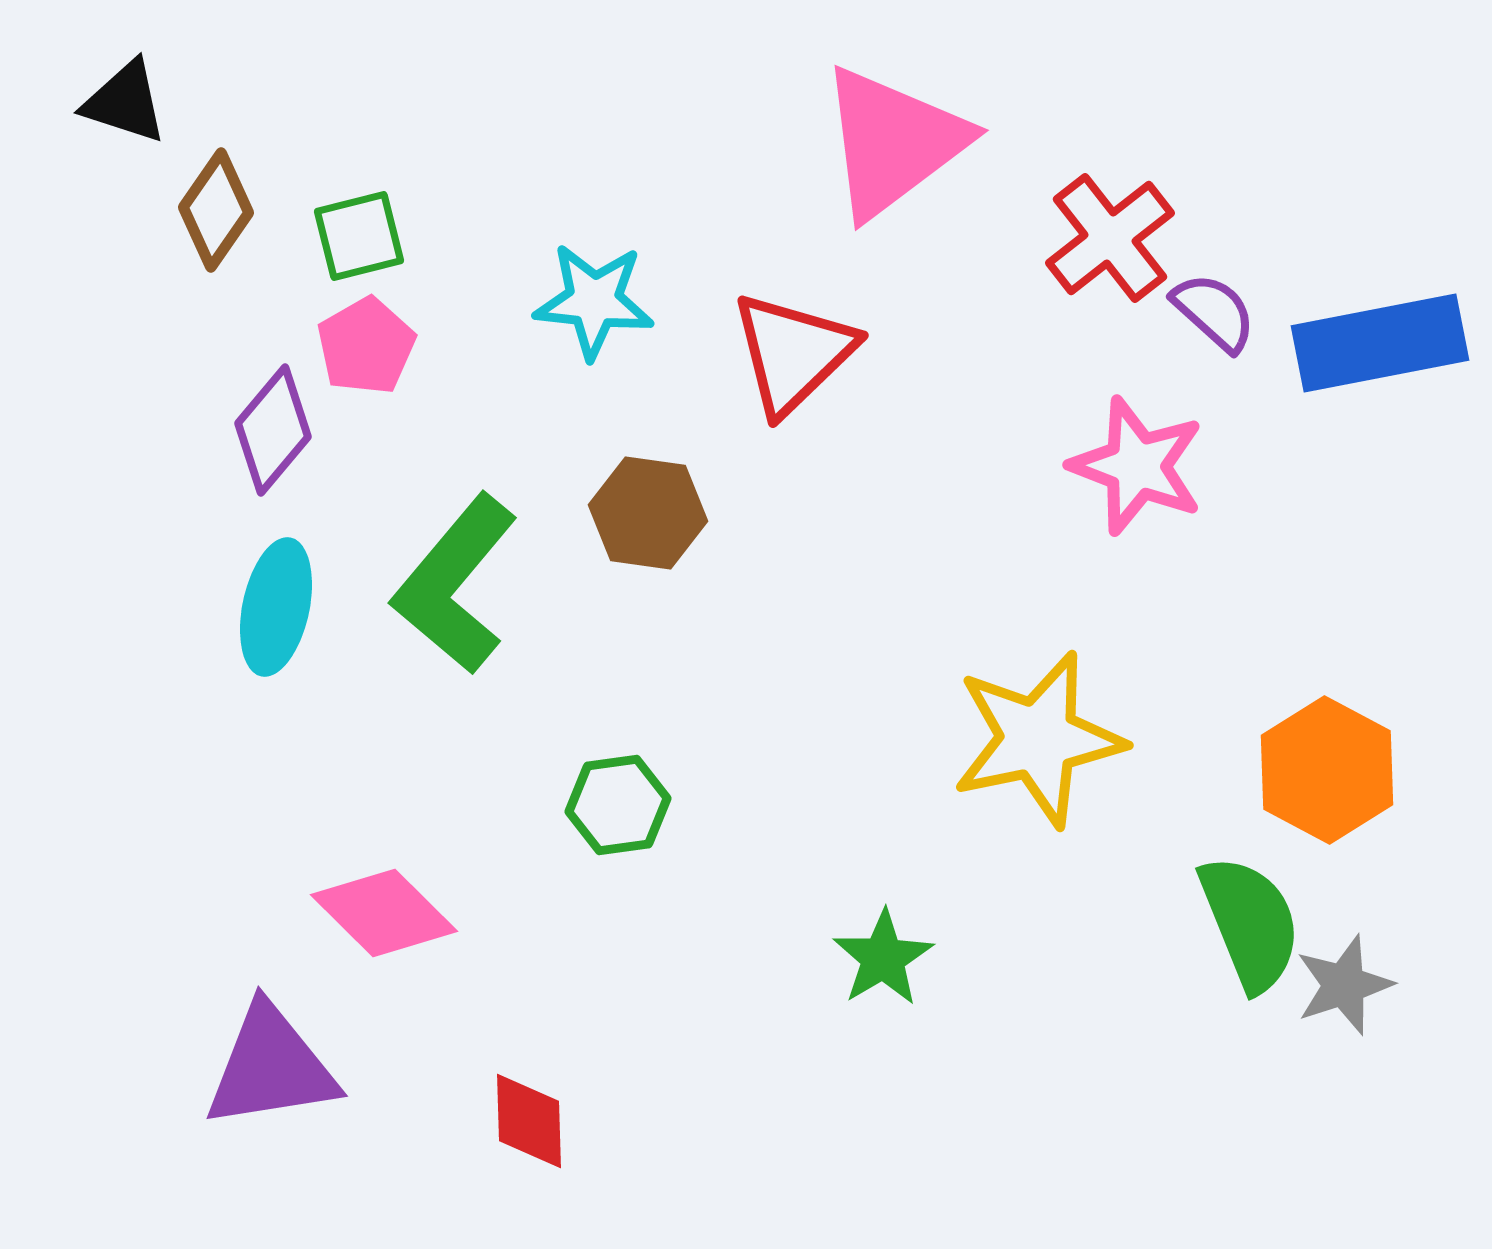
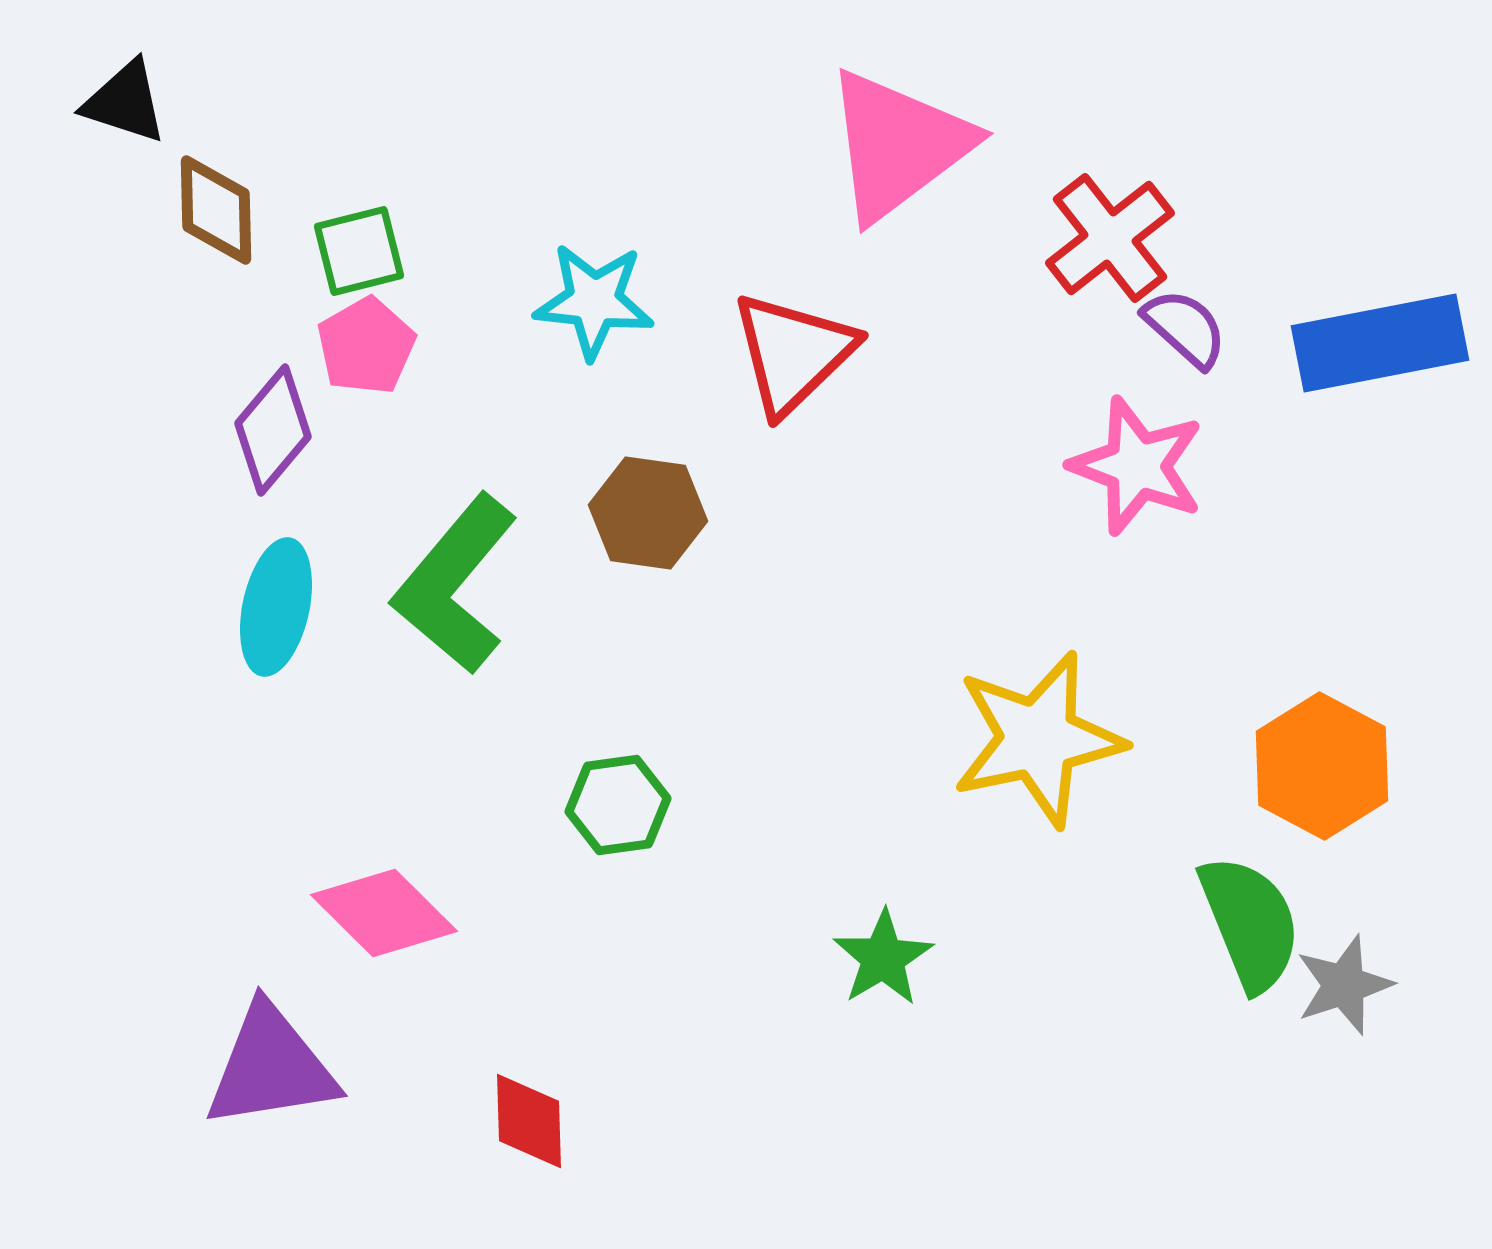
pink triangle: moved 5 px right, 3 px down
brown diamond: rotated 36 degrees counterclockwise
green square: moved 15 px down
purple semicircle: moved 29 px left, 16 px down
orange hexagon: moved 5 px left, 4 px up
